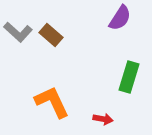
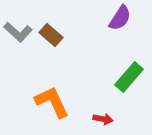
green rectangle: rotated 24 degrees clockwise
